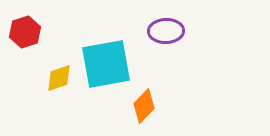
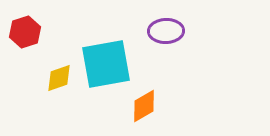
orange diamond: rotated 16 degrees clockwise
